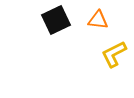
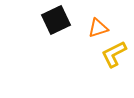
orange triangle: moved 8 px down; rotated 25 degrees counterclockwise
